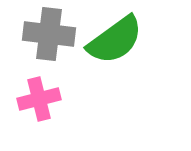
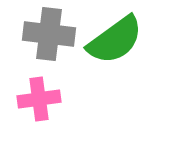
pink cross: rotated 6 degrees clockwise
